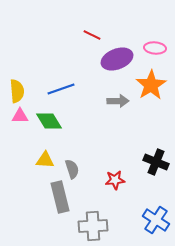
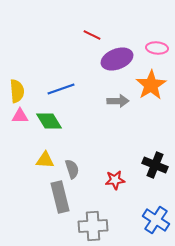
pink ellipse: moved 2 px right
black cross: moved 1 px left, 3 px down
